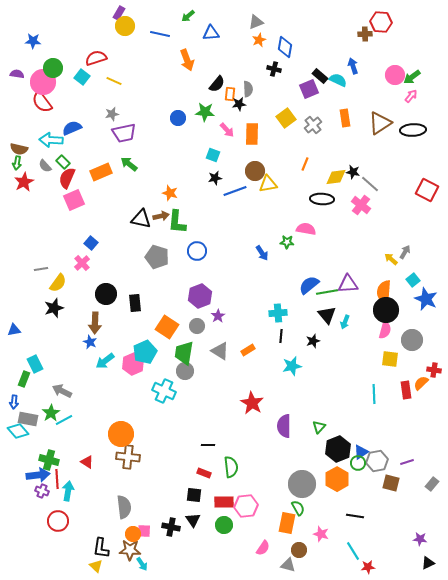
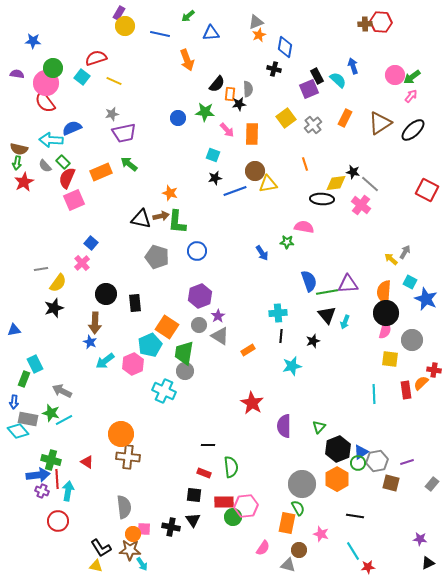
brown cross at (365, 34): moved 10 px up
orange star at (259, 40): moved 5 px up
black rectangle at (320, 76): moved 3 px left; rotated 21 degrees clockwise
cyan semicircle at (338, 80): rotated 18 degrees clockwise
pink circle at (43, 82): moved 3 px right, 1 px down
red semicircle at (42, 102): moved 3 px right
orange rectangle at (345, 118): rotated 36 degrees clockwise
black ellipse at (413, 130): rotated 40 degrees counterclockwise
orange line at (305, 164): rotated 40 degrees counterclockwise
yellow diamond at (336, 177): moved 6 px down
pink semicircle at (306, 229): moved 2 px left, 2 px up
cyan square at (413, 280): moved 3 px left, 2 px down; rotated 24 degrees counterclockwise
blue semicircle at (309, 285): moved 4 px up; rotated 110 degrees clockwise
black circle at (386, 310): moved 3 px down
gray circle at (197, 326): moved 2 px right, 1 px up
gray triangle at (220, 351): moved 15 px up
cyan pentagon at (145, 352): moved 5 px right, 7 px up
green star at (51, 413): rotated 24 degrees counterclockwise
green cross at (49, 460): moved 2 px right
green circle at (224, 525): moved 9 px right, 8 px up
pink square at (144, 531): moved 2 px up
black L-shape at (101, 548): rotated 40 degrees counterclockwise
yellow triangle at (96, 566): rotated 32 degrees counterclockwise
